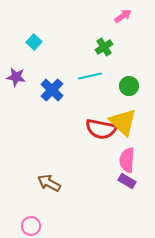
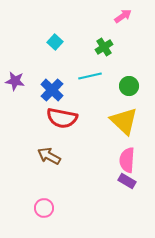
cyan square: moved 21 px right
purple star: moved 1 px left, 4 px down
yellow triangle: moved 1 px right, 1 px up
red semicircle: moved 39 px left, 11 px up
brown arrow: moved 27 px up
pink circle: moved 13 px right, 18 px up
